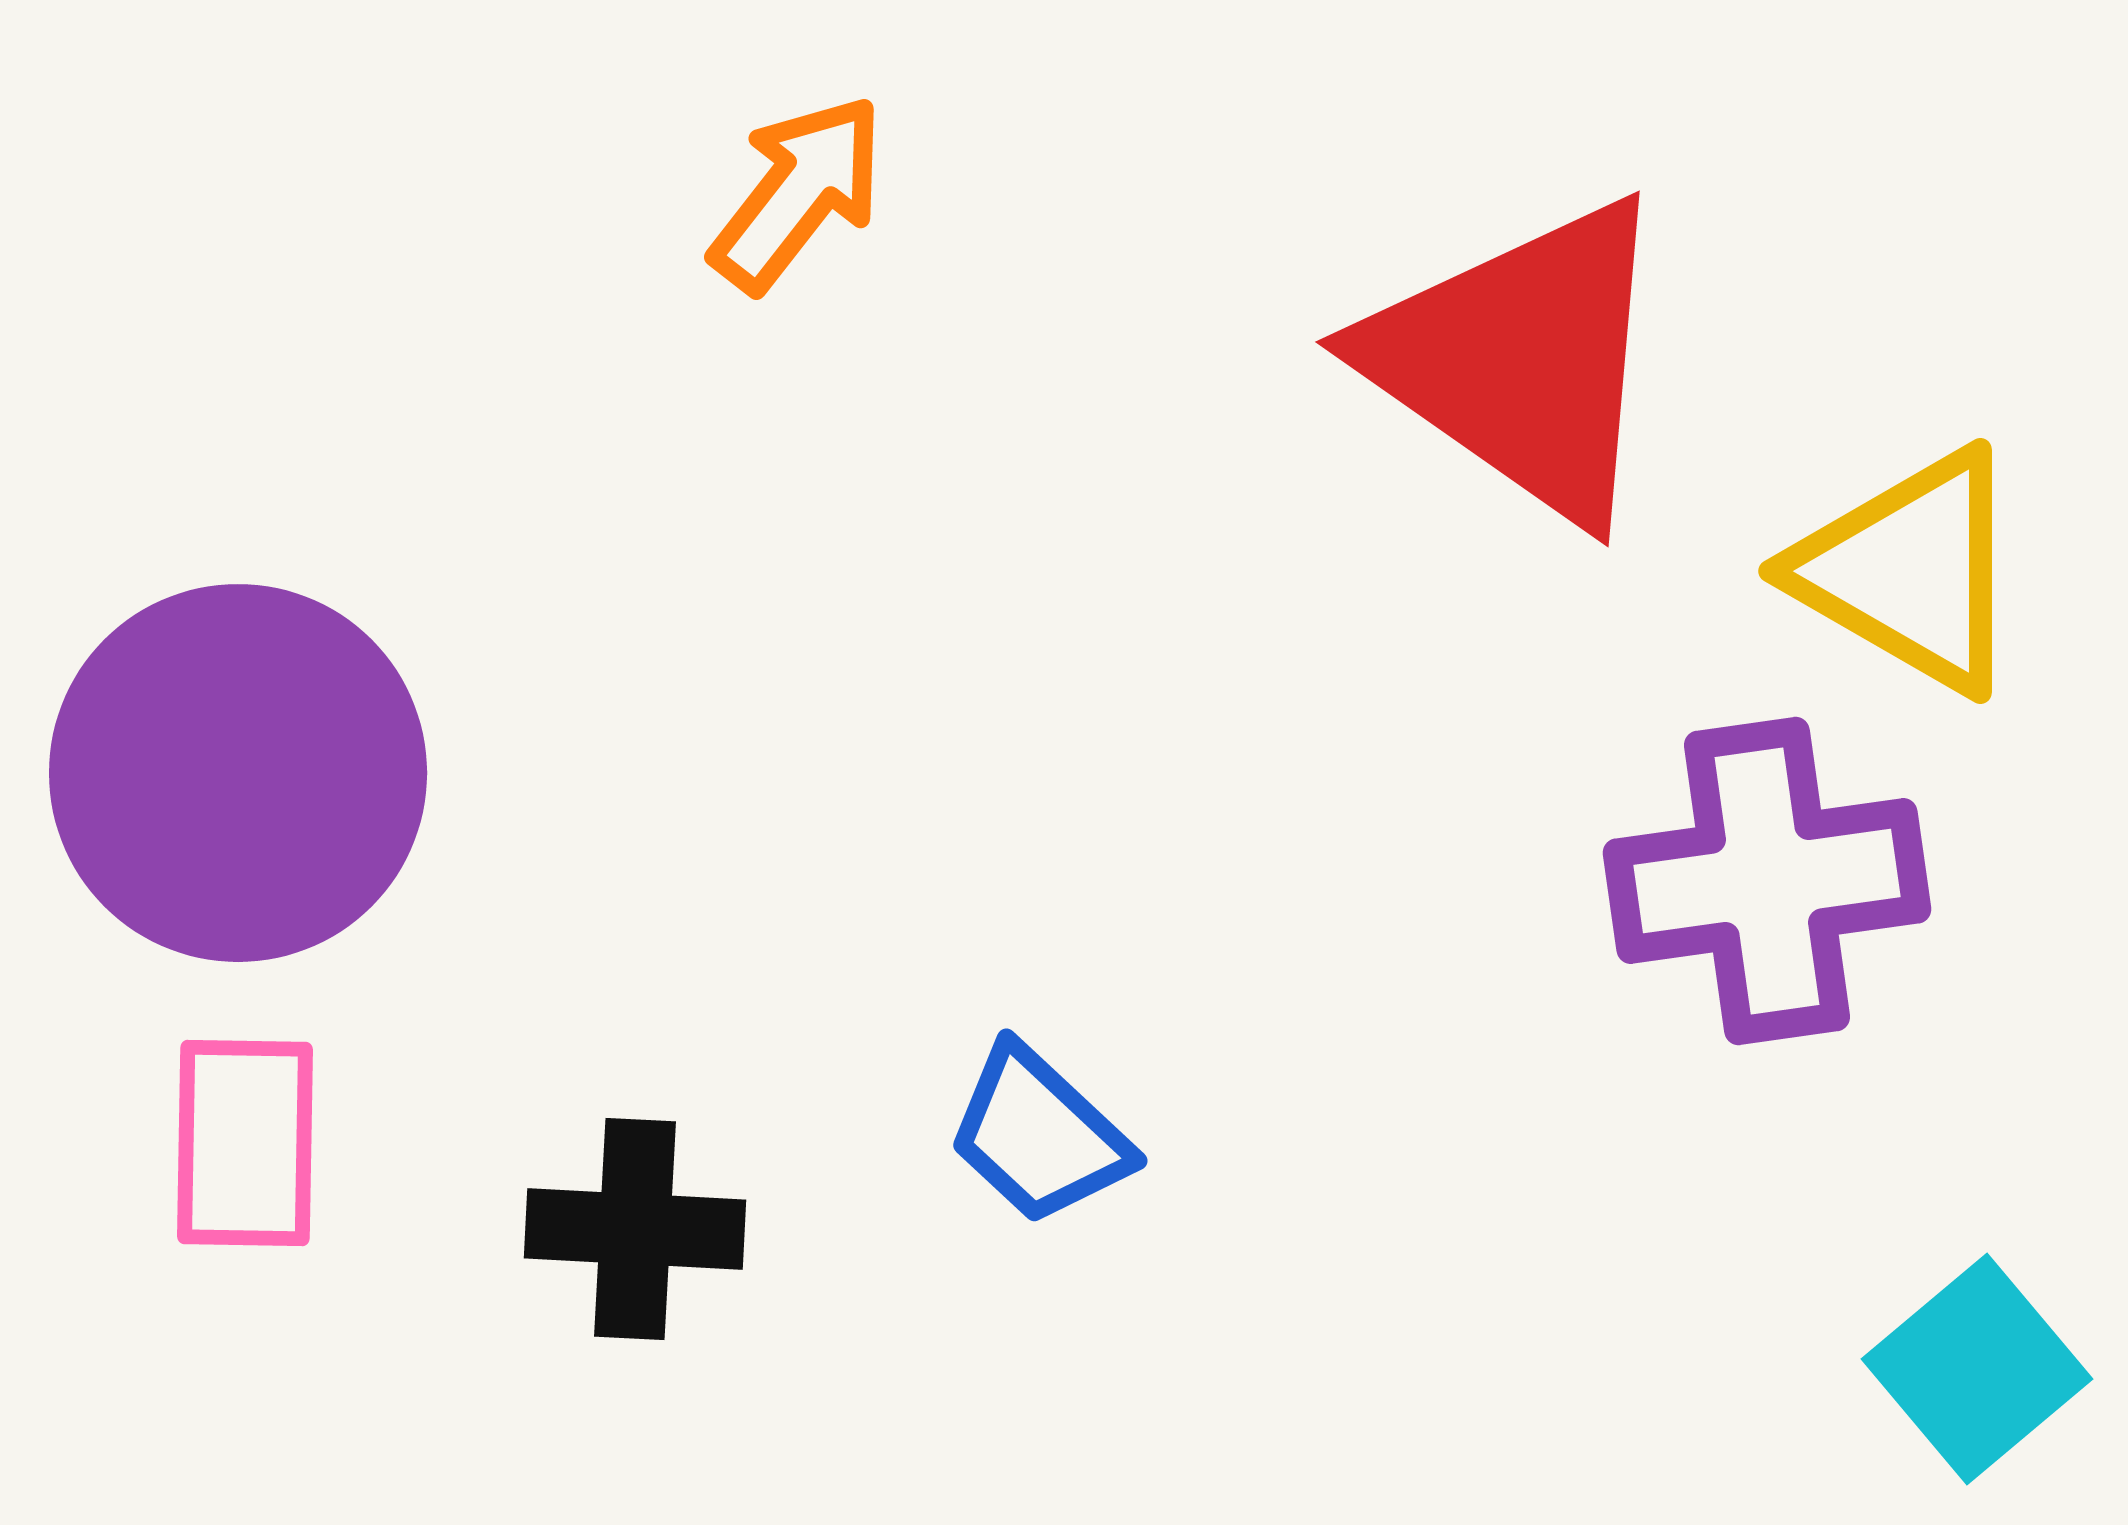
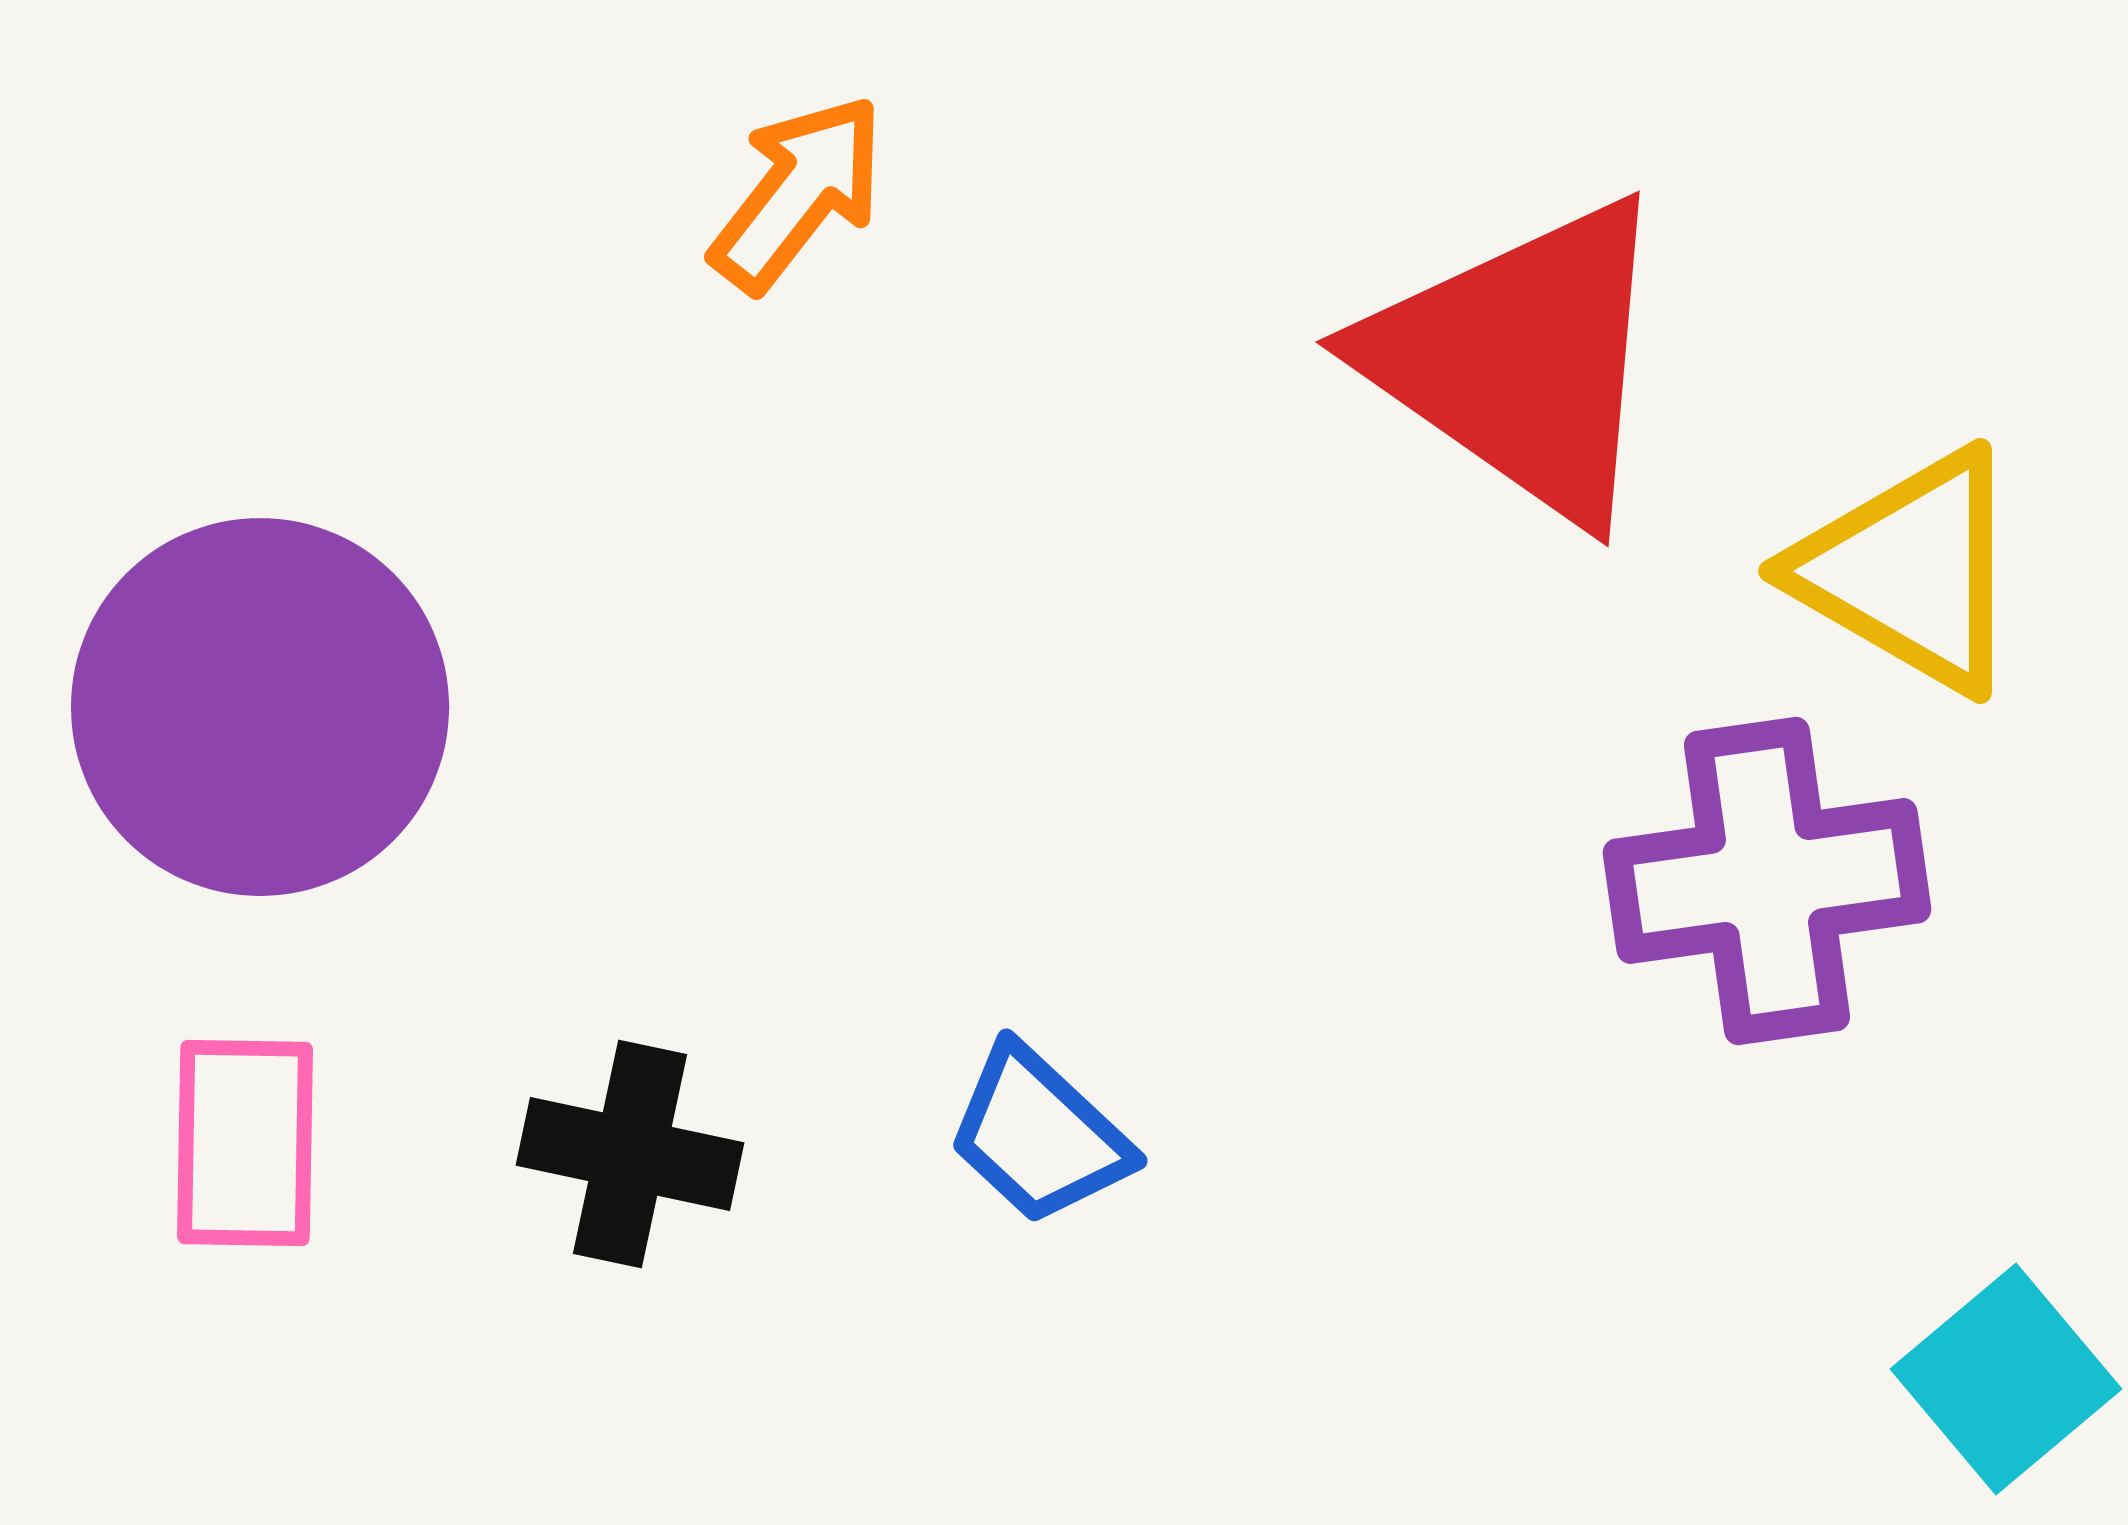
purple circle: moved 22 px right, 66 px up
black cross: moved 5 px left, 75 px up; rotated 9 degrees clockwise
cyan square: moved 29 px right, 10 px down
